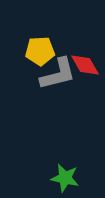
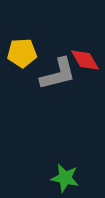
yellow pentagon: moved 18 px left, 2 px down
red diamond: moved 5 px up
